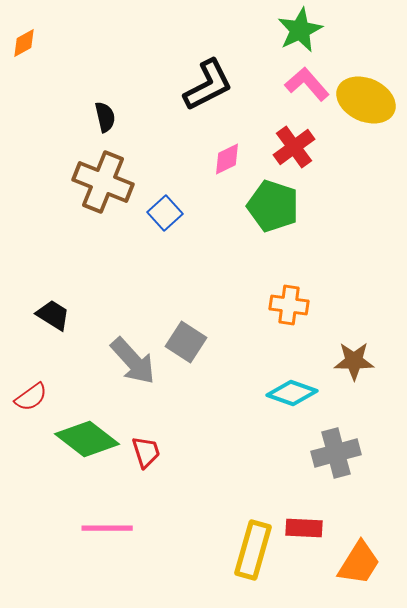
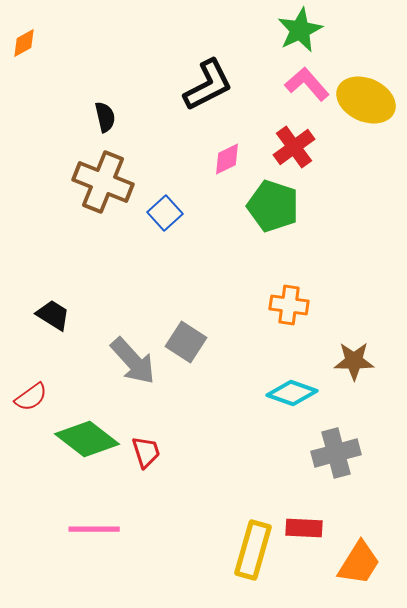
pink line: moved 13 px left, 1 px down
